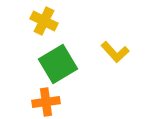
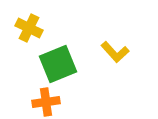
yellow cross: moved 15 px left, 7 px down
green square: rotated 9 degrees clockwise
